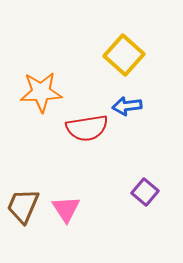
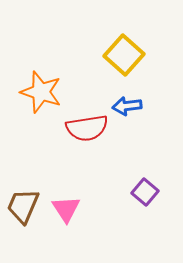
orange star: rotated 21 degrees clockwise
